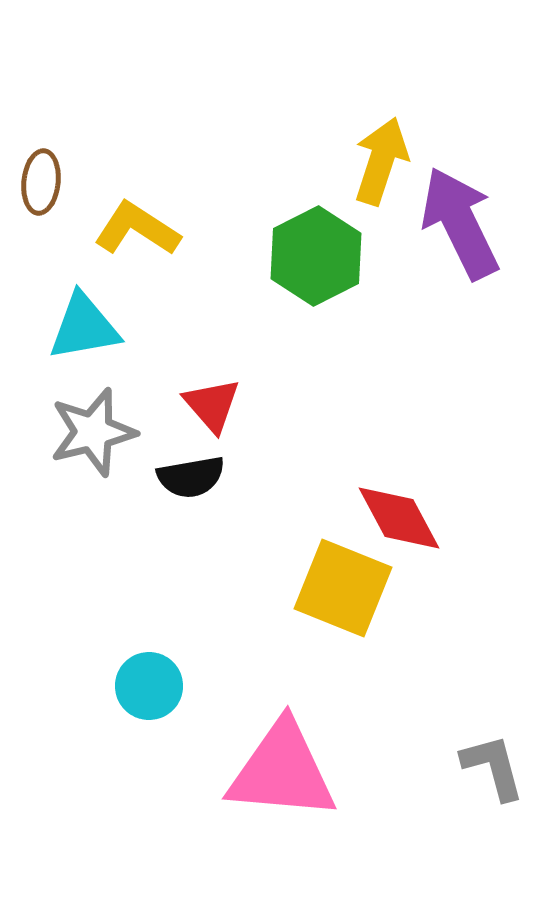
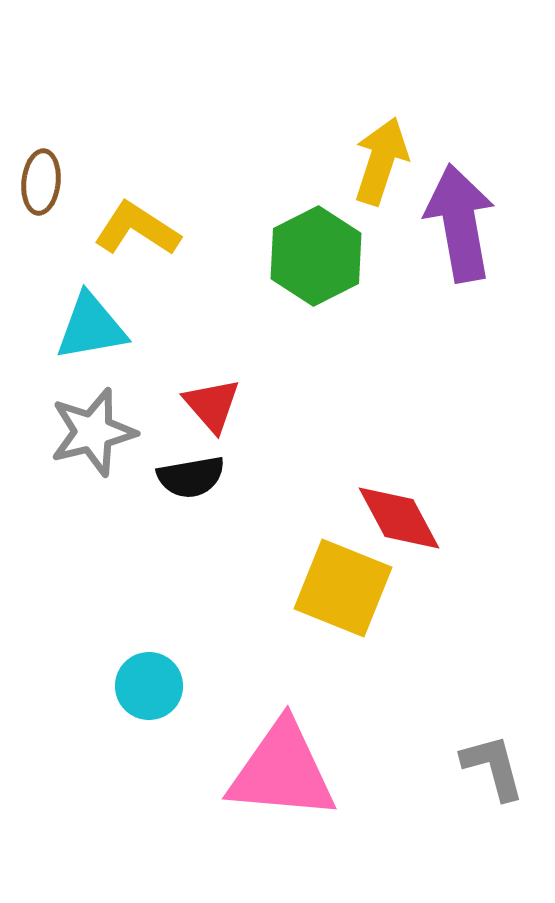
purple arrow: rotated 16 degrees clockwise
cyan triangle: moved 7 px right
